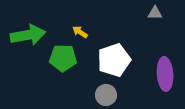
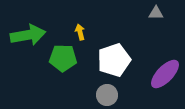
gray triangle: moved 1 px right
yellow arrow: rotated 42 degrees clockwise
purple ellipse: rotated 48 degrees clockwise
gray circle: moved 1 px right
